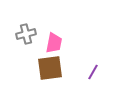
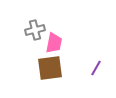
gray cross: moved 9 px right, 4 px up
purple line: moved 3 px right, 4 px up
